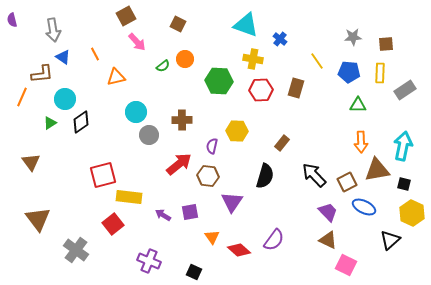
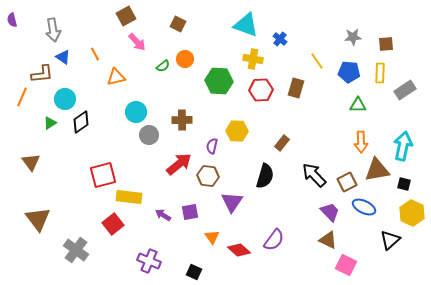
purple trapezoid at (328, 212): moved 2 px right
